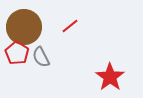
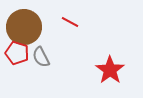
red line: moved 4 px up; rotated 66 degrees clockwise
red pentagon: rotated 15 degrees counterclockwise
red star: moved 7 px up
